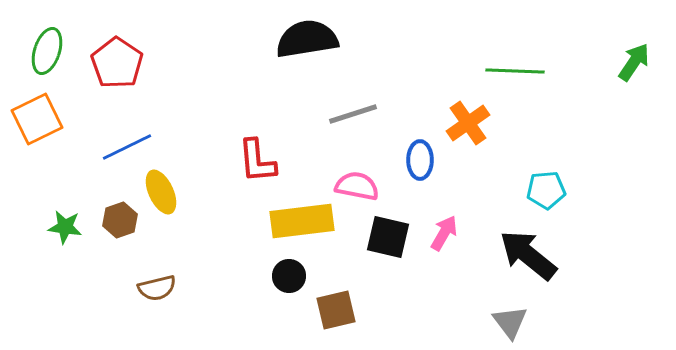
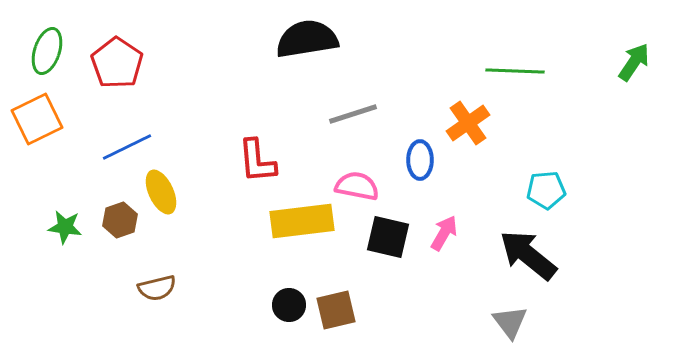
black circle: moved 29 px down
